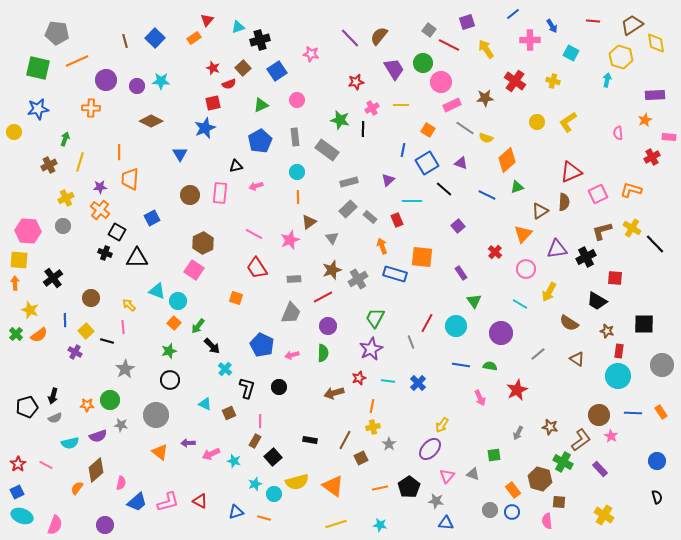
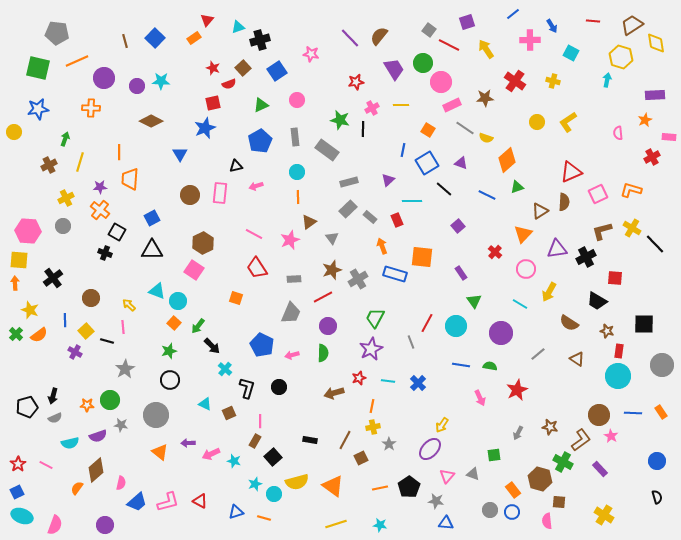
purple circle at (106, 80): moved 2 px left, 2 px up
black triangle at (137, 258): moved 15 px right, 8 px up
